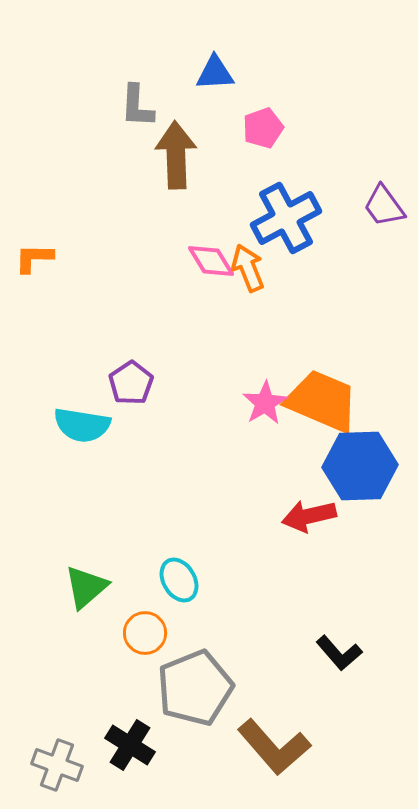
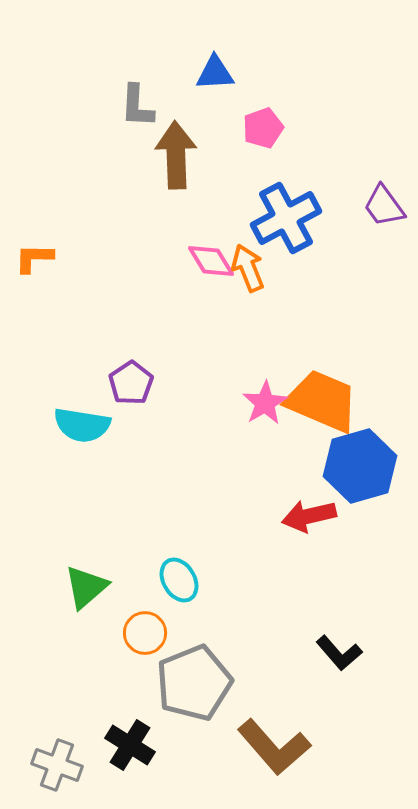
blue hexagon: rotated 14 degrees counterclockwise
gray pentagon: moved 1 px left, 5 px up
